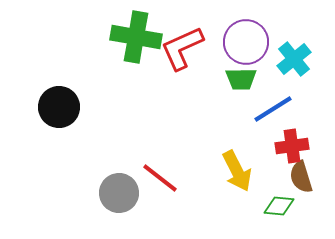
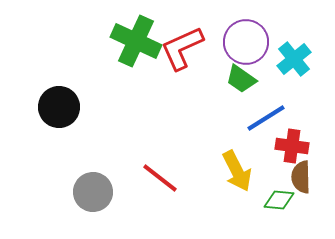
green cross: moved 4 px down; rotated 15 degrees clockwise
green trapezoid: rotated 36 degrees clockwise
blue line: moved 7 px left, 9 px down
red cross: rotated 16 degrees clockwise
brown semicircle: rotated 16 degrees clockwise
gray circle: moved 26 px left, 1 px up
green diamond: moved 6 px up
